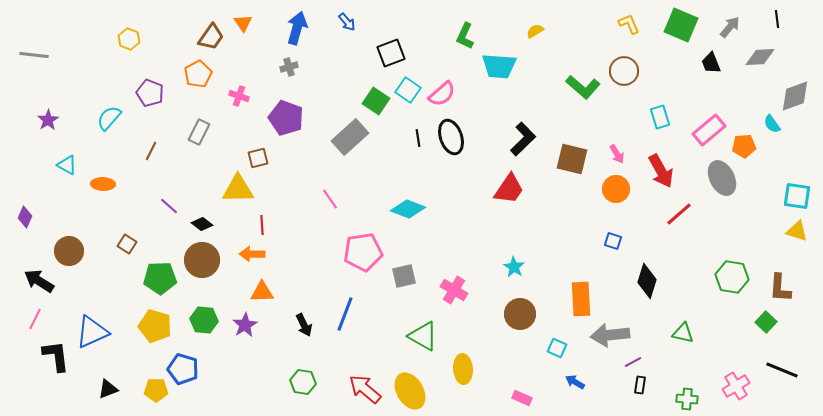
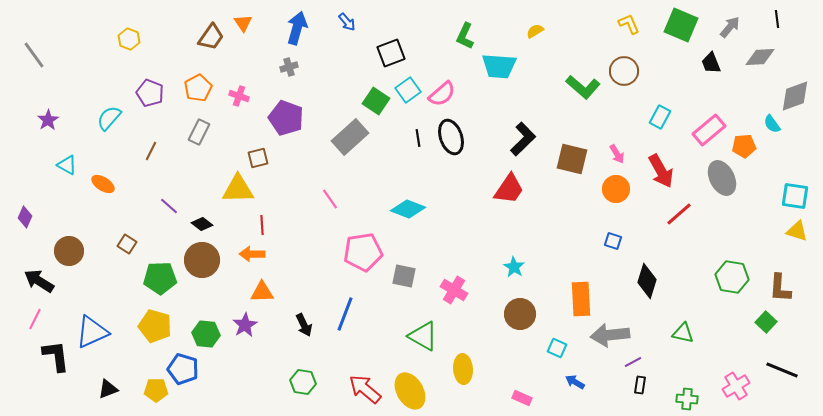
gray line at (34, 55): rotated 48 degrees clockwise
orange pentagon at (198, 74): moved 14 px down
cyan square at (408, 90): rotated 20 degrees clockwise
cyan rectangle at (660, 117): rotated 45 degrees clockwise
orange ellipse at (103, 184): rotated 30 degrees clockwise
cyan square at (797, 196): moved 2 px left
gray square at (404, 276): rotated 25 degrees clockwise
green hexagon at (204, 320): moved 2 px right, 14 px down
